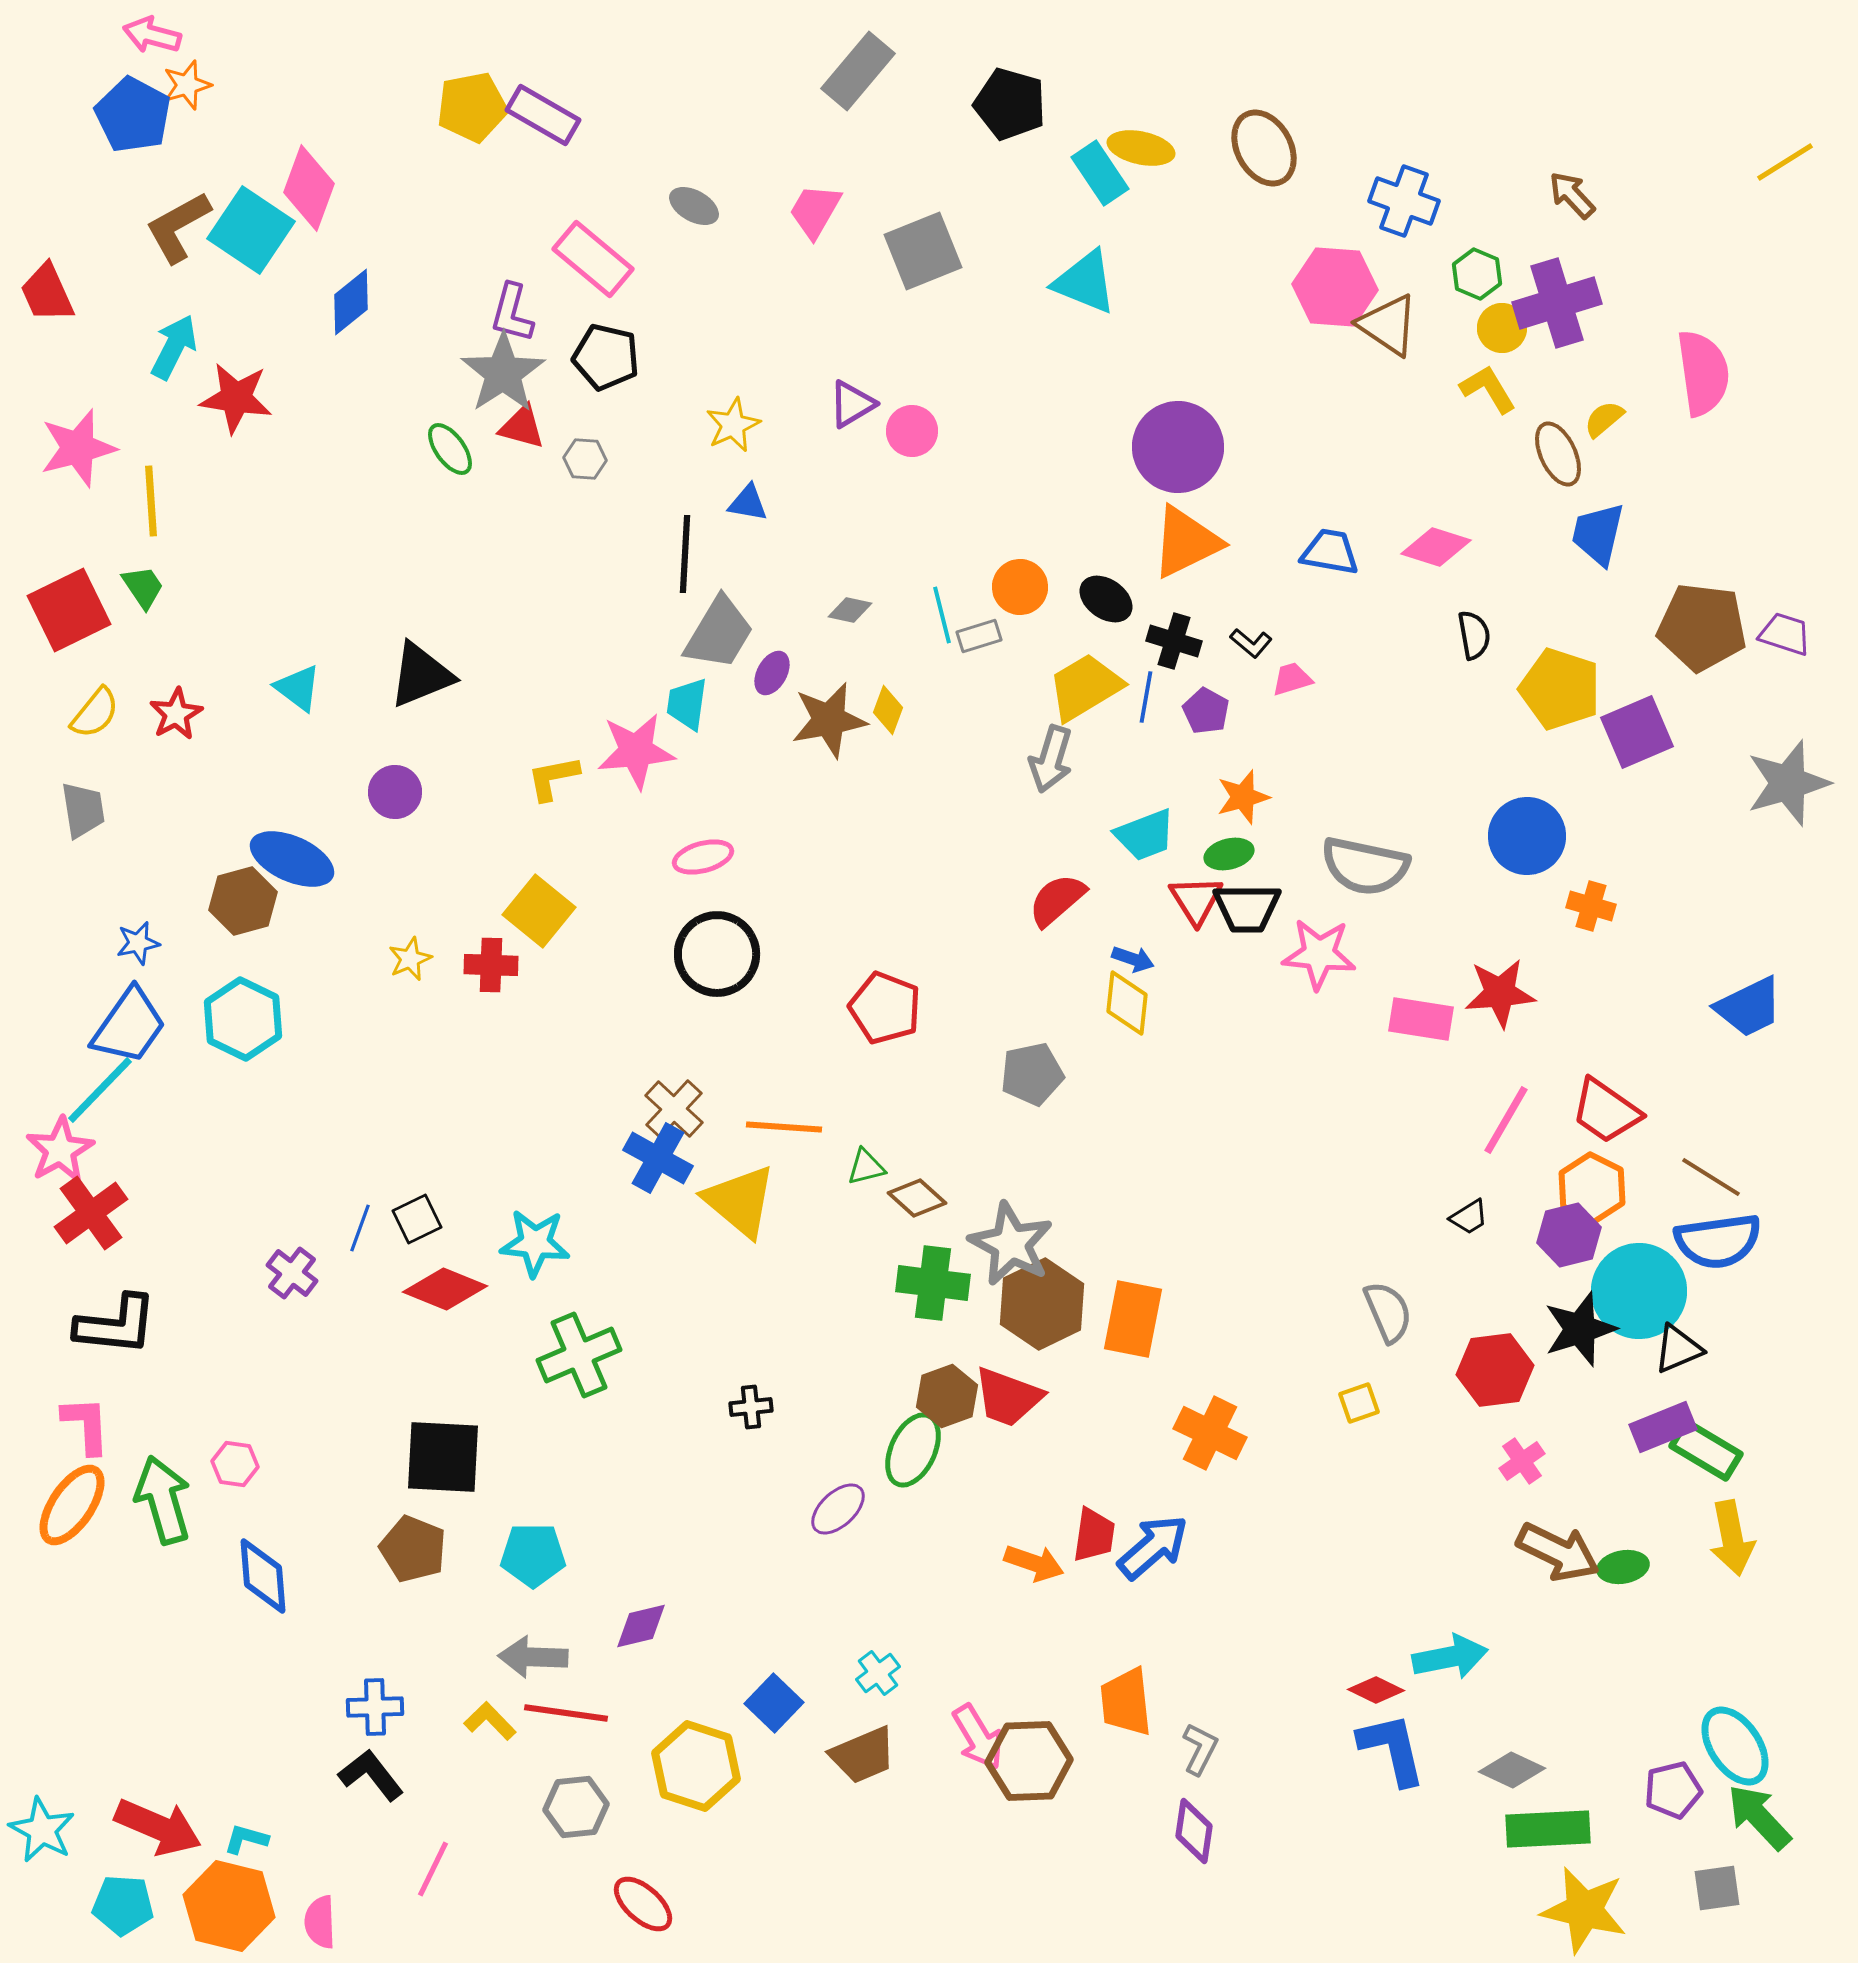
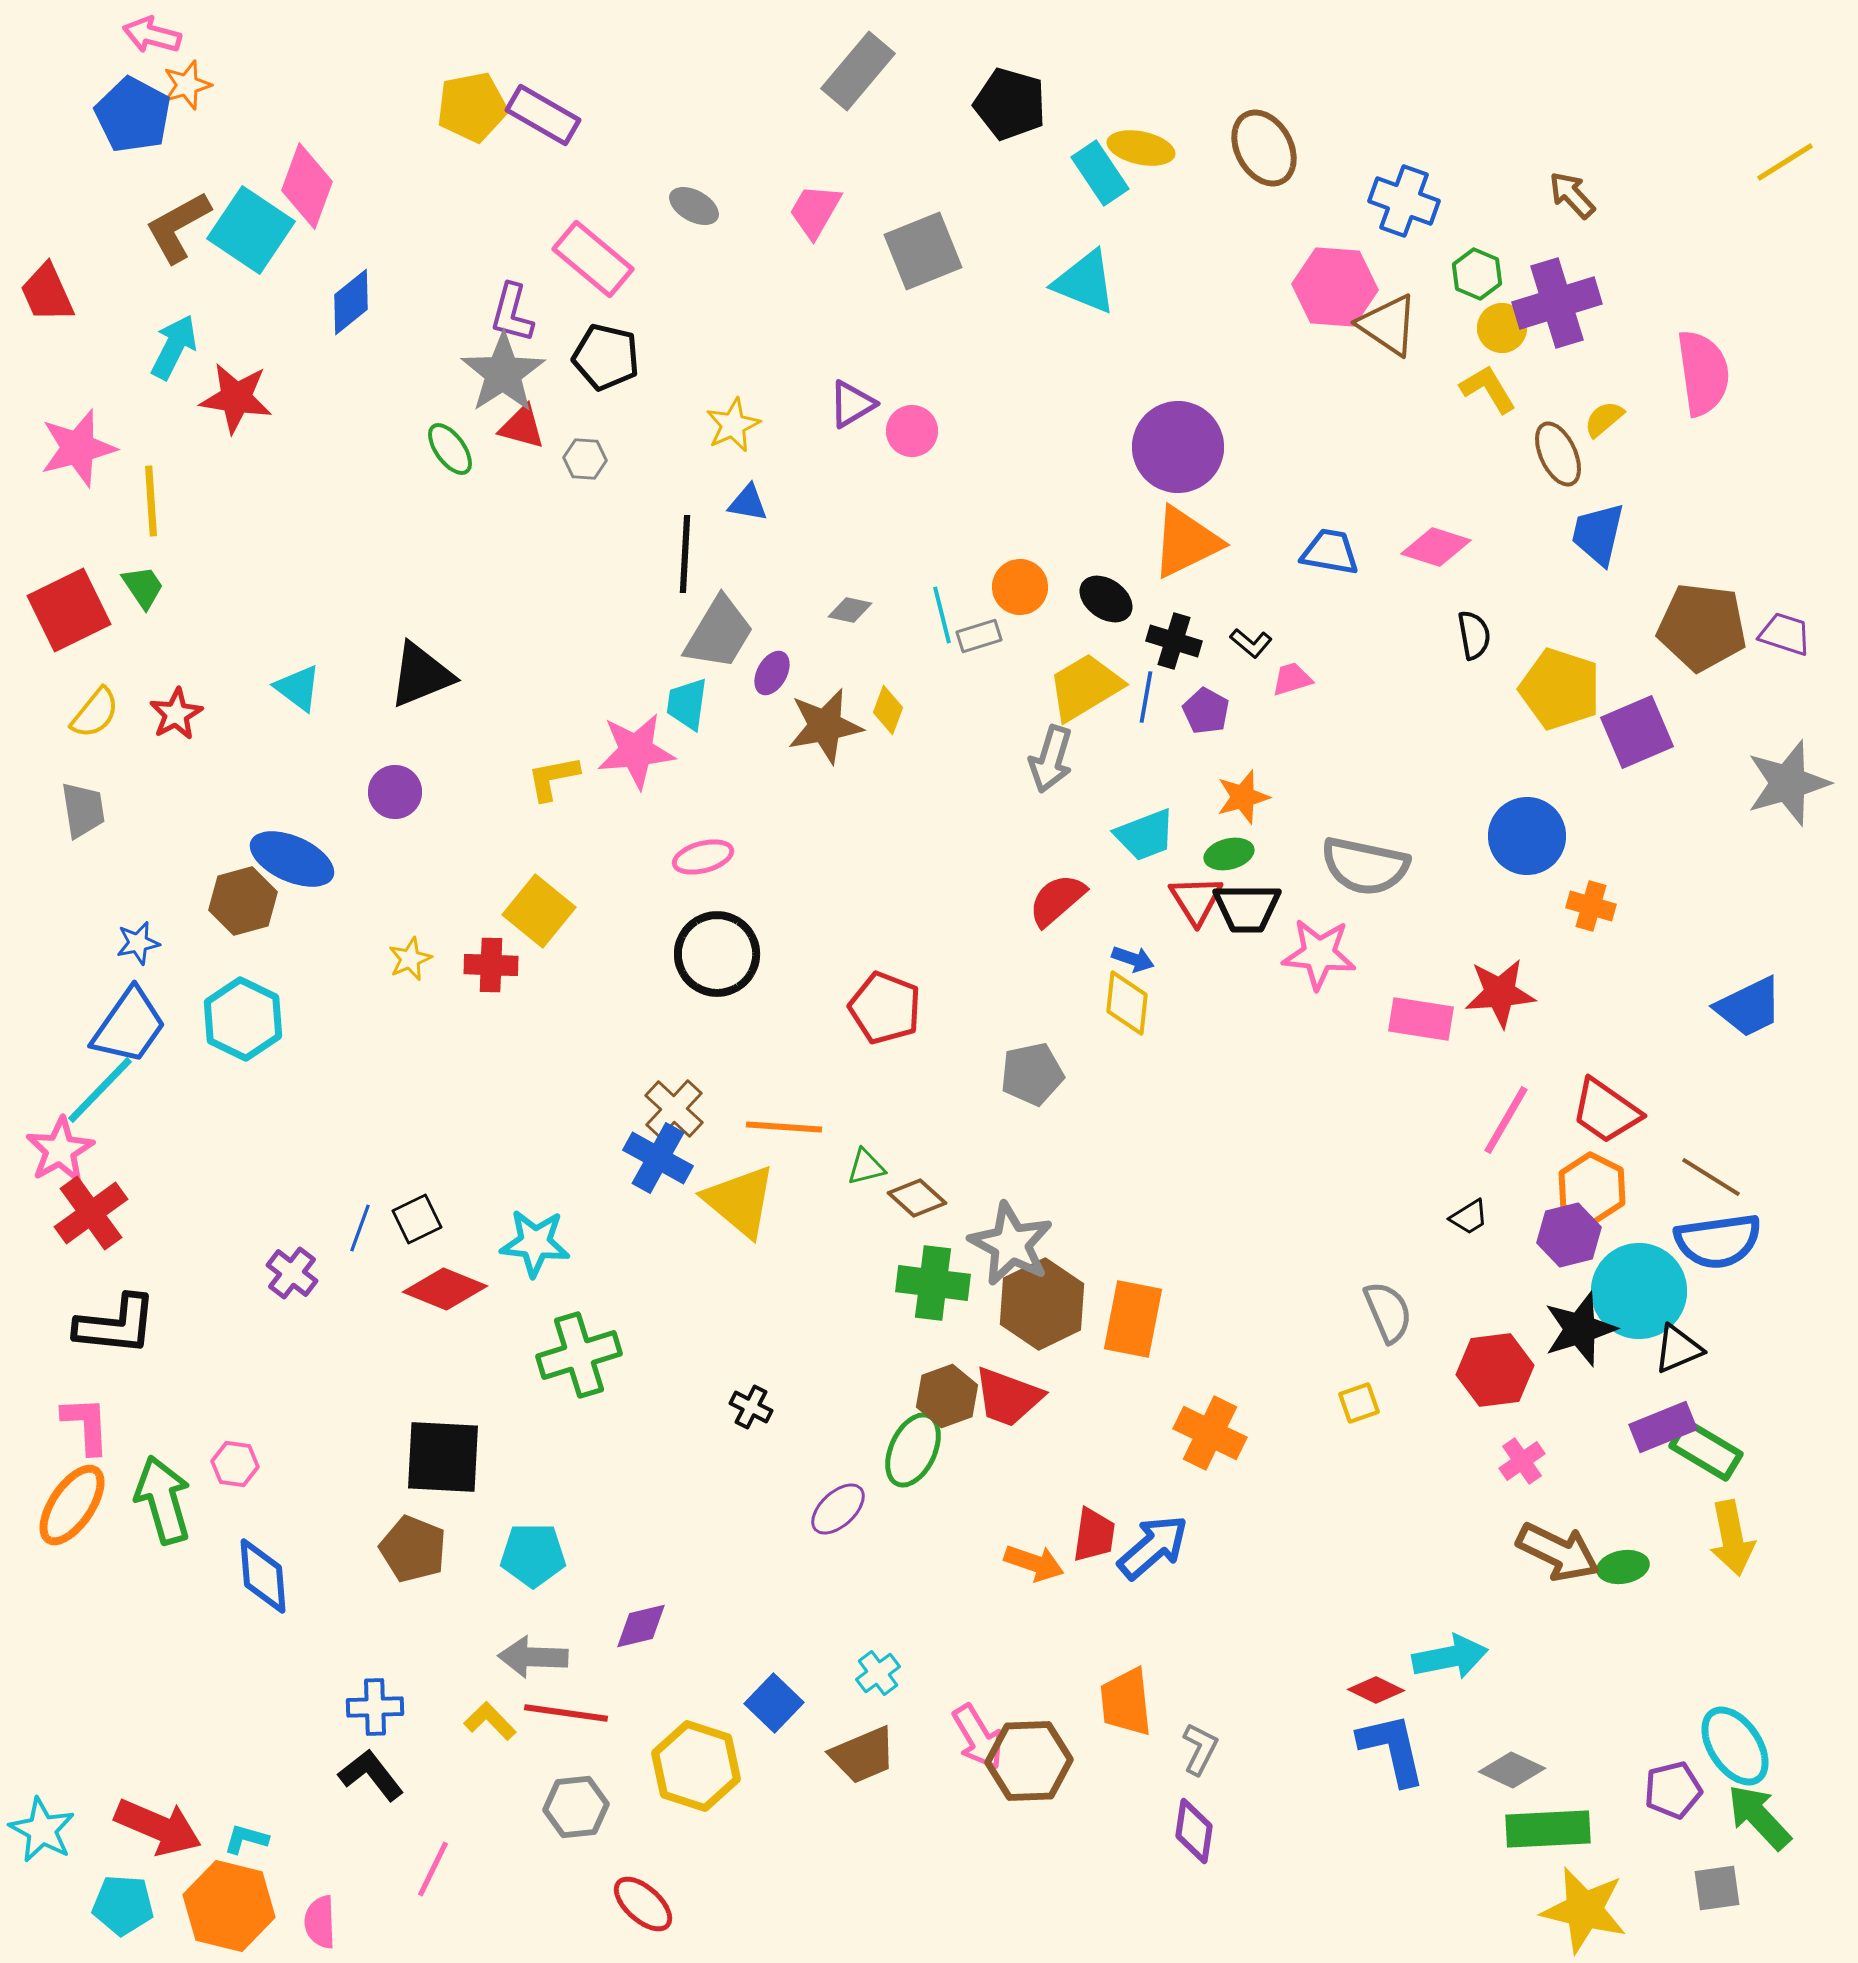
pink diamond at (309, 188): moved 2 px left, 2 px up
brown star at (829, 720): moved 4 px left, 6 px down
green cross at (579, 1355): rotated 6 degrees clockwise
black cross at (751, 1407): rotated 33 degrees clockwise
